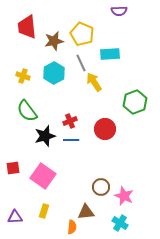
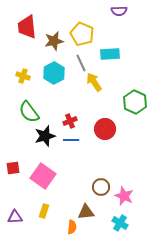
green hexagon: rotated 15 degrees counterclockwise
green semicircle: moved 2 px right, 1 px down
